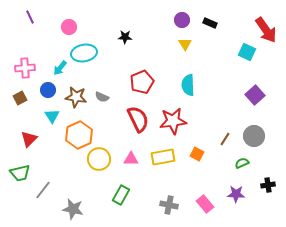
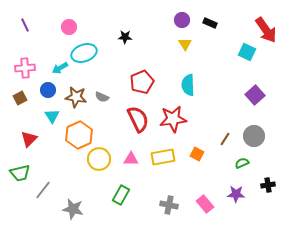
purple line: moved 5 px left, 8 px down
cyan ellipse: rotated 10 degrees counterclockwise
cyan arrow: rotated 21 degrees clockwise
red star: moved 2 px up
